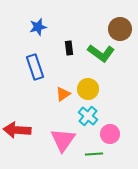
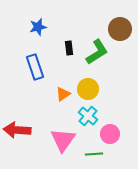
green L-shape: moved 4 px left, 1 px up; rotated 68 degrees counterclockwise
